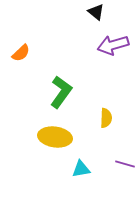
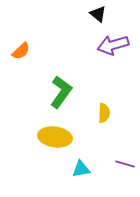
black triangle: moved 2 px right, 2 px down
orange semicircle: moved 2 px up
yellow semicircle: moved 2 px left, 5 px up
